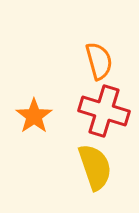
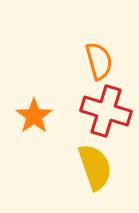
red cross: moved 2 px right
